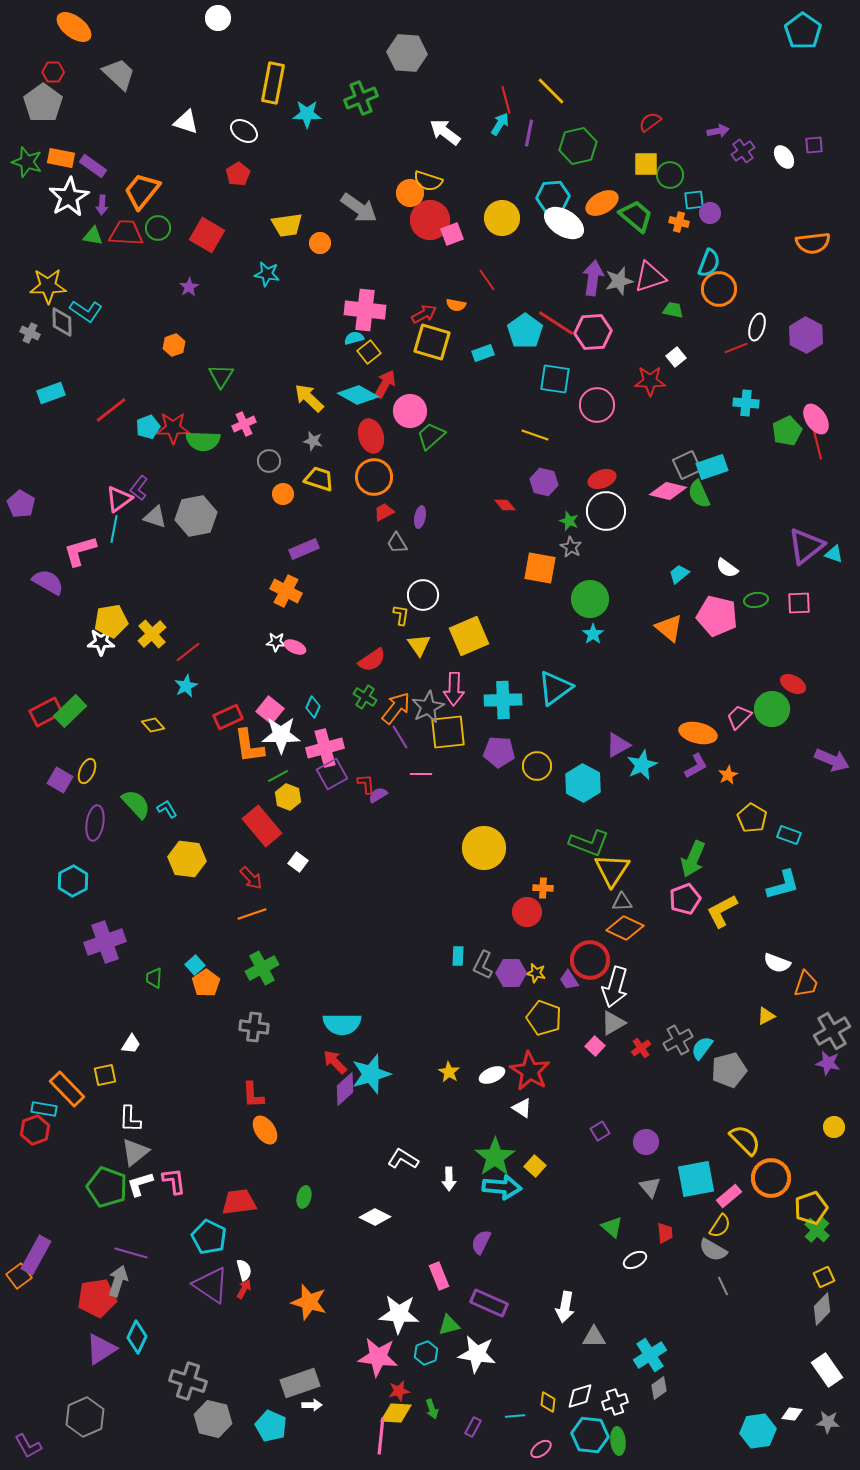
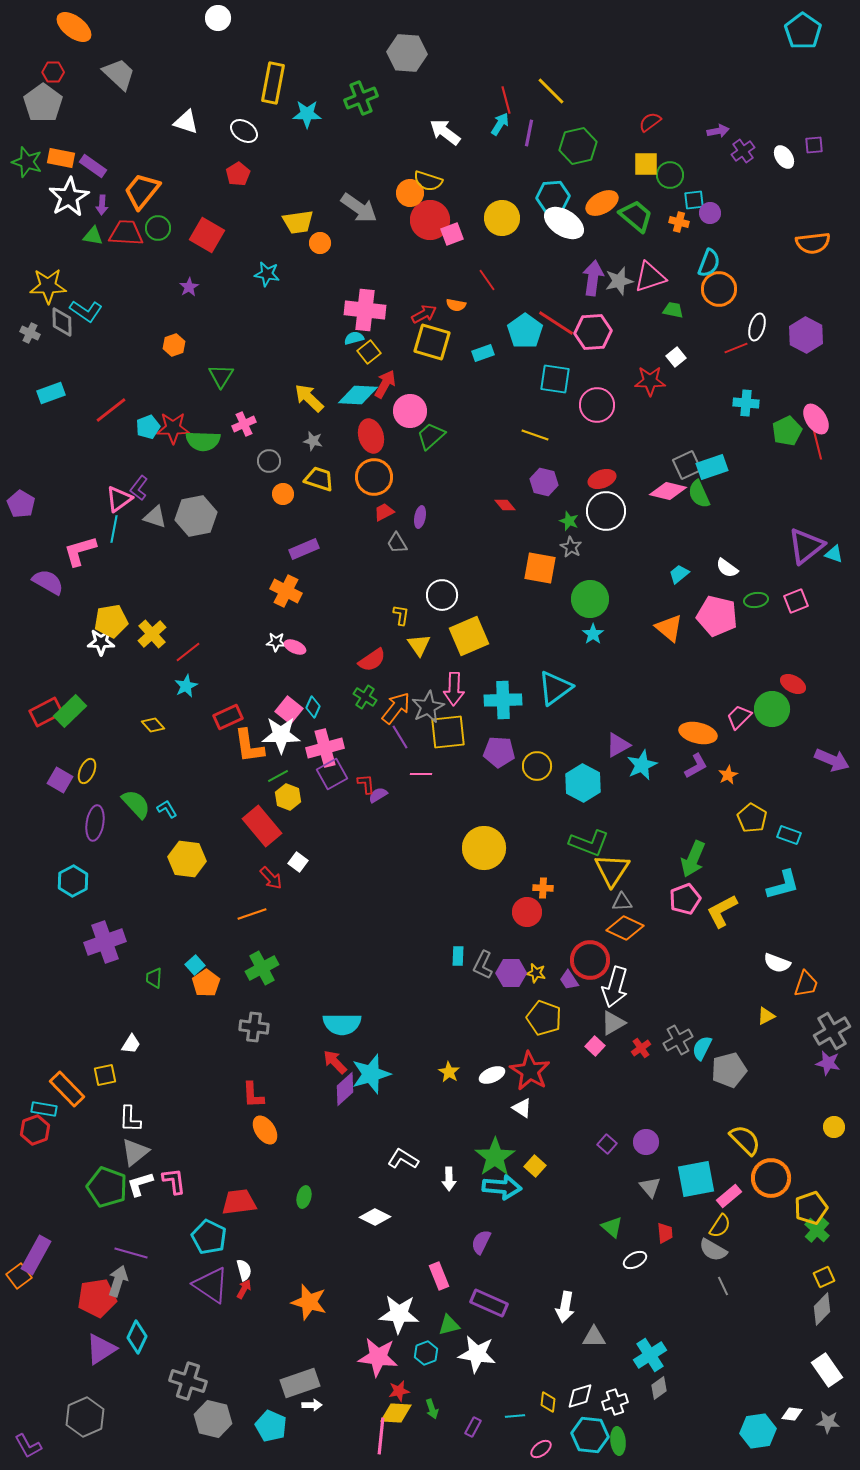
yellow trapezoid at (287, 225): moved 11 px right, 3 px up
cyan diamond at (358, 395): rotated 27 degrees counterclockwise
white circle at (423, 595): moved 19 px right
pink square at (799, 603): moved 3 px left, 2 px up; rotated 20 degrees counterclockwise
pink square at (270, 710): moved 19 px right
red arrow at (251, 878): moved 20 px right
cyan semicircle at (702, 1048): rotated 10 degrees counterclockwise
purple square at (600, 1131): moved 7 px right, 13 px down; rotated 18 degrees counterclockwise
